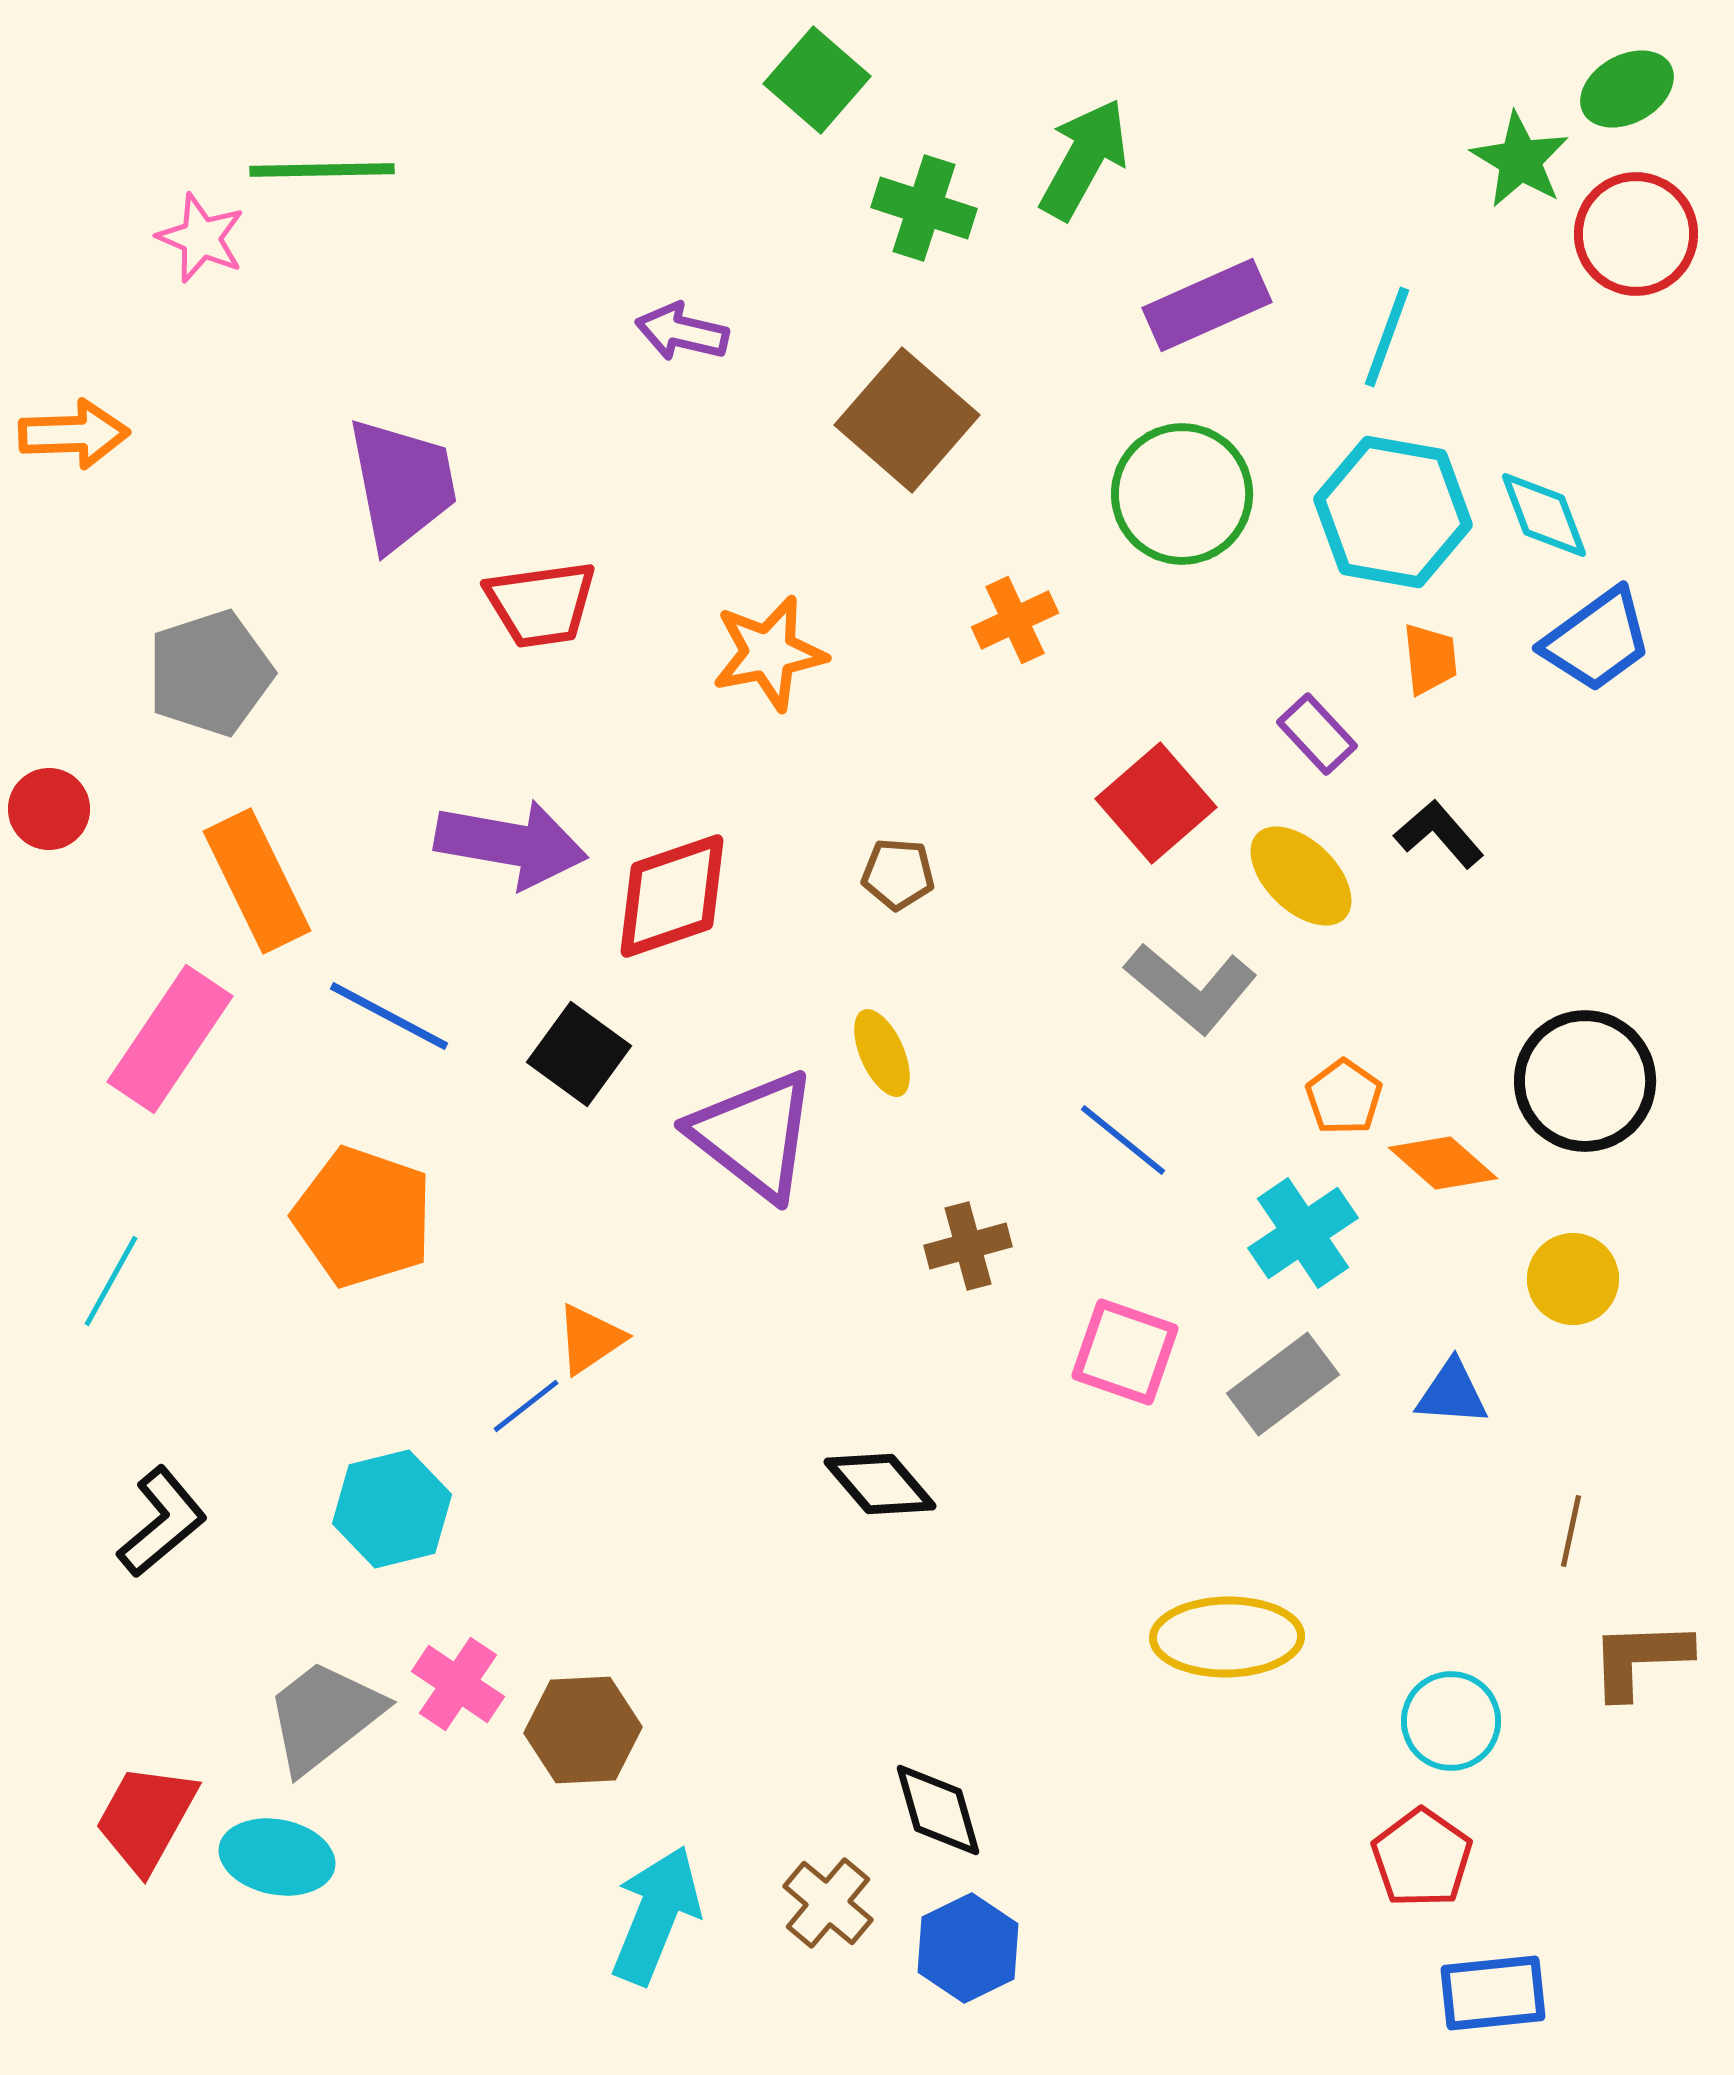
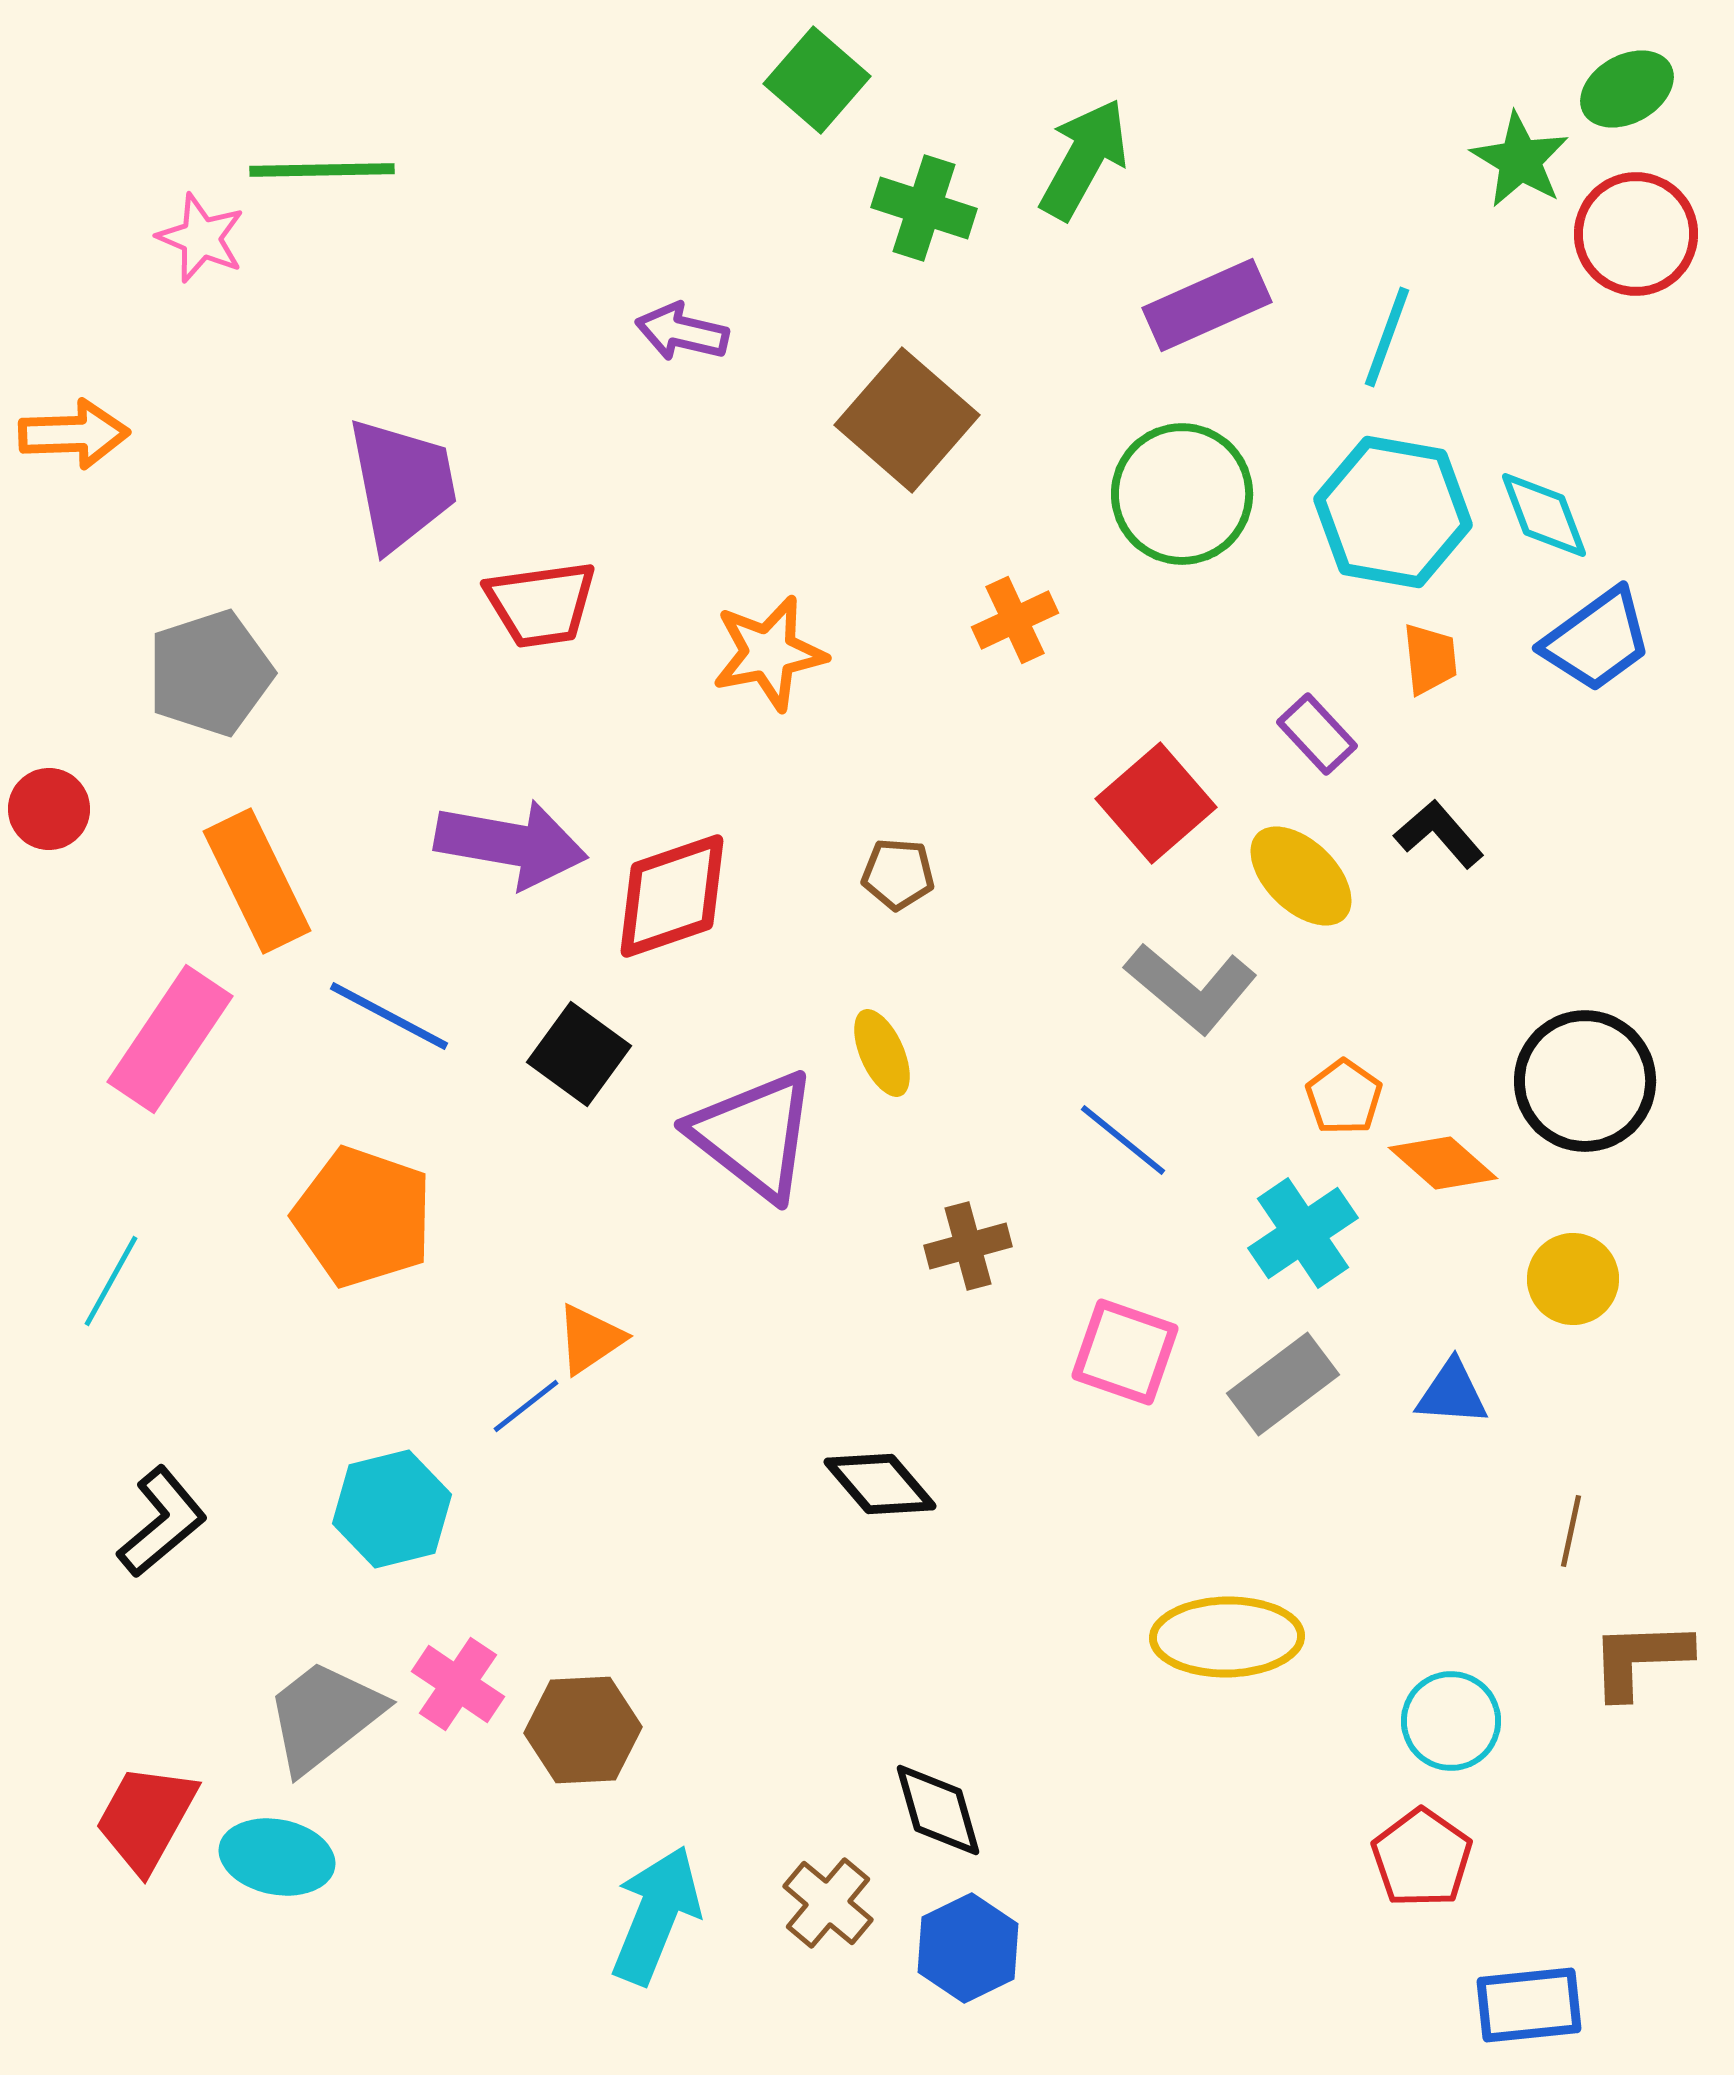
blue rectangle at (1493, 1993): moved 36 px right, 12 px down
